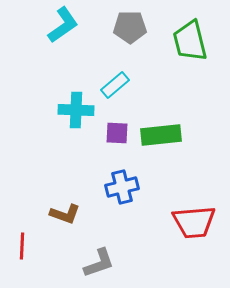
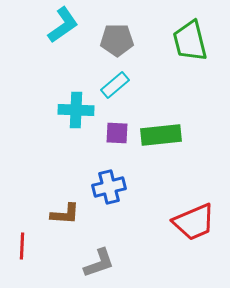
gray pentagon: moved 13 px left, 13 px down
blue cross: moved 13 px left
brown L-shape: rotated 16 degrees counterclockwise
red trapezoid: rotated 18 degrees counterclockwise
